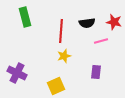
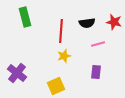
pink line: moved 3 px left, 3 px down
purple cross: rotated 12 degrees clockwise
